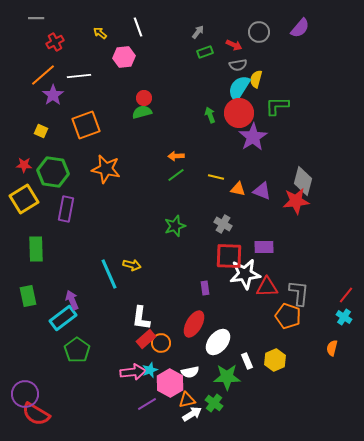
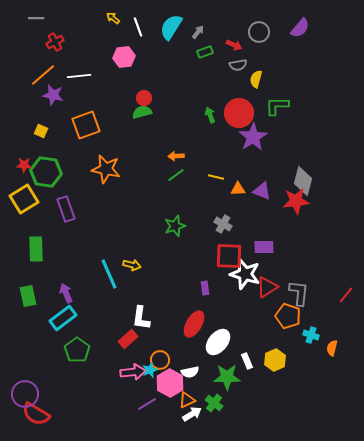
yellow arrow at (100, 33): moved 13 px right, 15 px up
cyan semicircle at (239, 88): moved 68 px left, 61 px up
purple star at (53, 95): rotated 25 degrees counterclockwise
green hexagon at (53, 172): moved 7 px left
orange triangle at (238, 189): rotated 14 degrees counterclockwise
purple rectangle at (66, 209): rotated 30 degrees counterclockwise
white star at (245, 274): rotated 24 degrees clockwise
red triangle at (267, 287): rotated 30 degrees counterclockwise
purple arrow at (72, 300): moved 6 px left, 7 px up
cyan cross at (344, 317): moved 33 px left, 18 px down; rotated 14 degrees counterclockwise
red rectangle at (146, 339): moved 18 px left
orange circle at (161, 343): moved 1 px left, 17 px down
orange triangle at (187, 400): rotated 12 degrees counterclockwise
